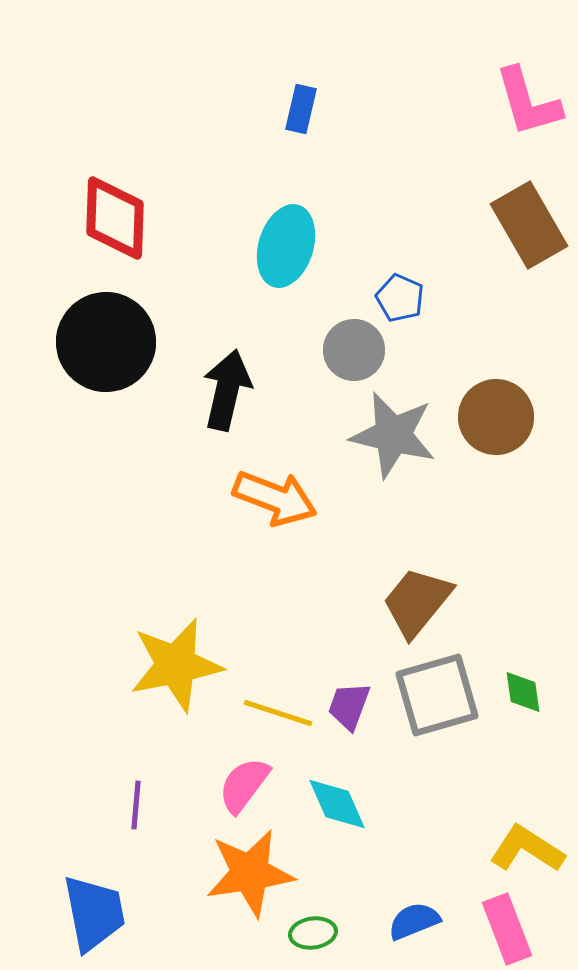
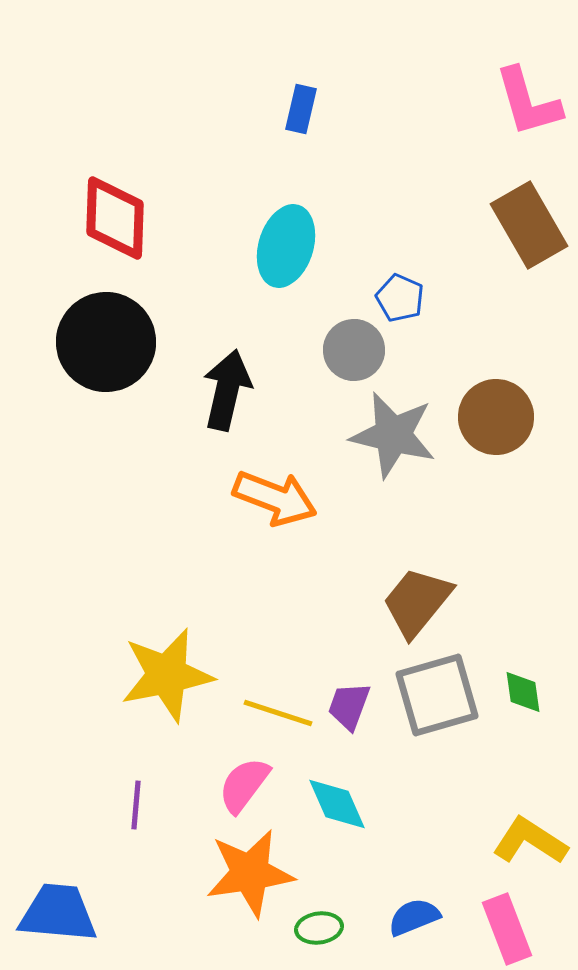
yellow star: moved 9 px left, 10 px down
yellow L-shape: moved 3 px right, 8 px up
blue trapezoid: moved 36 px left; rotated 74 degrees counterclockwise
blue semicircle: moved 4 px up
green ellipse: moved 6 px right, 5 px up
